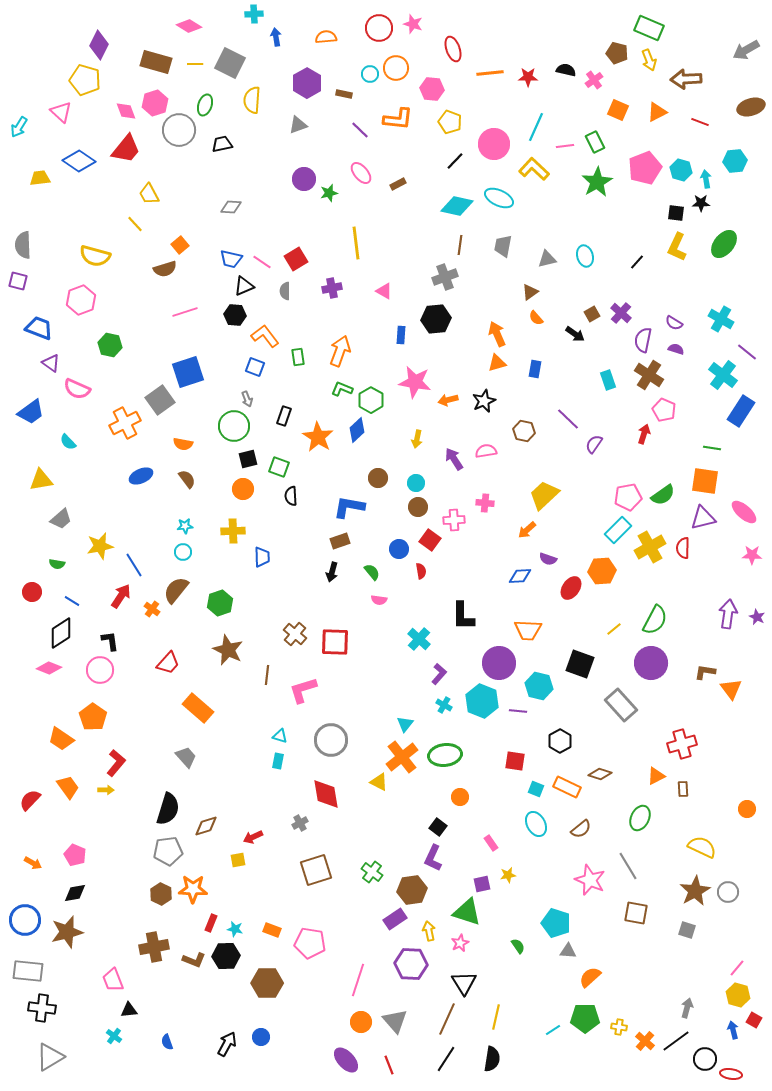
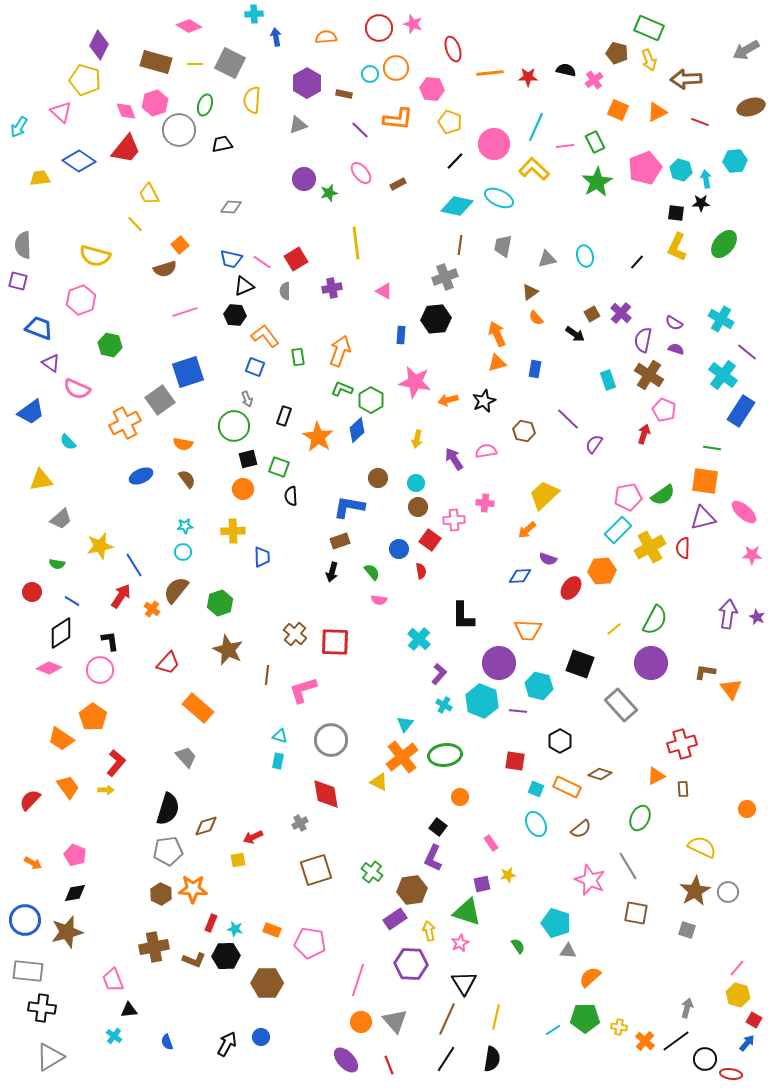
blue arrow at (733, 1030): moved 14 px right, 13 px down; rotated 54 degrees clockwise
